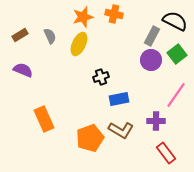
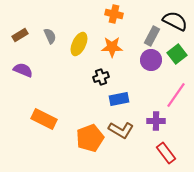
orange star: moved 29 px right, 30 px down; rotated 15 degrees clockwise
orange rectangle: rotated 40 degrees counterclockwise
